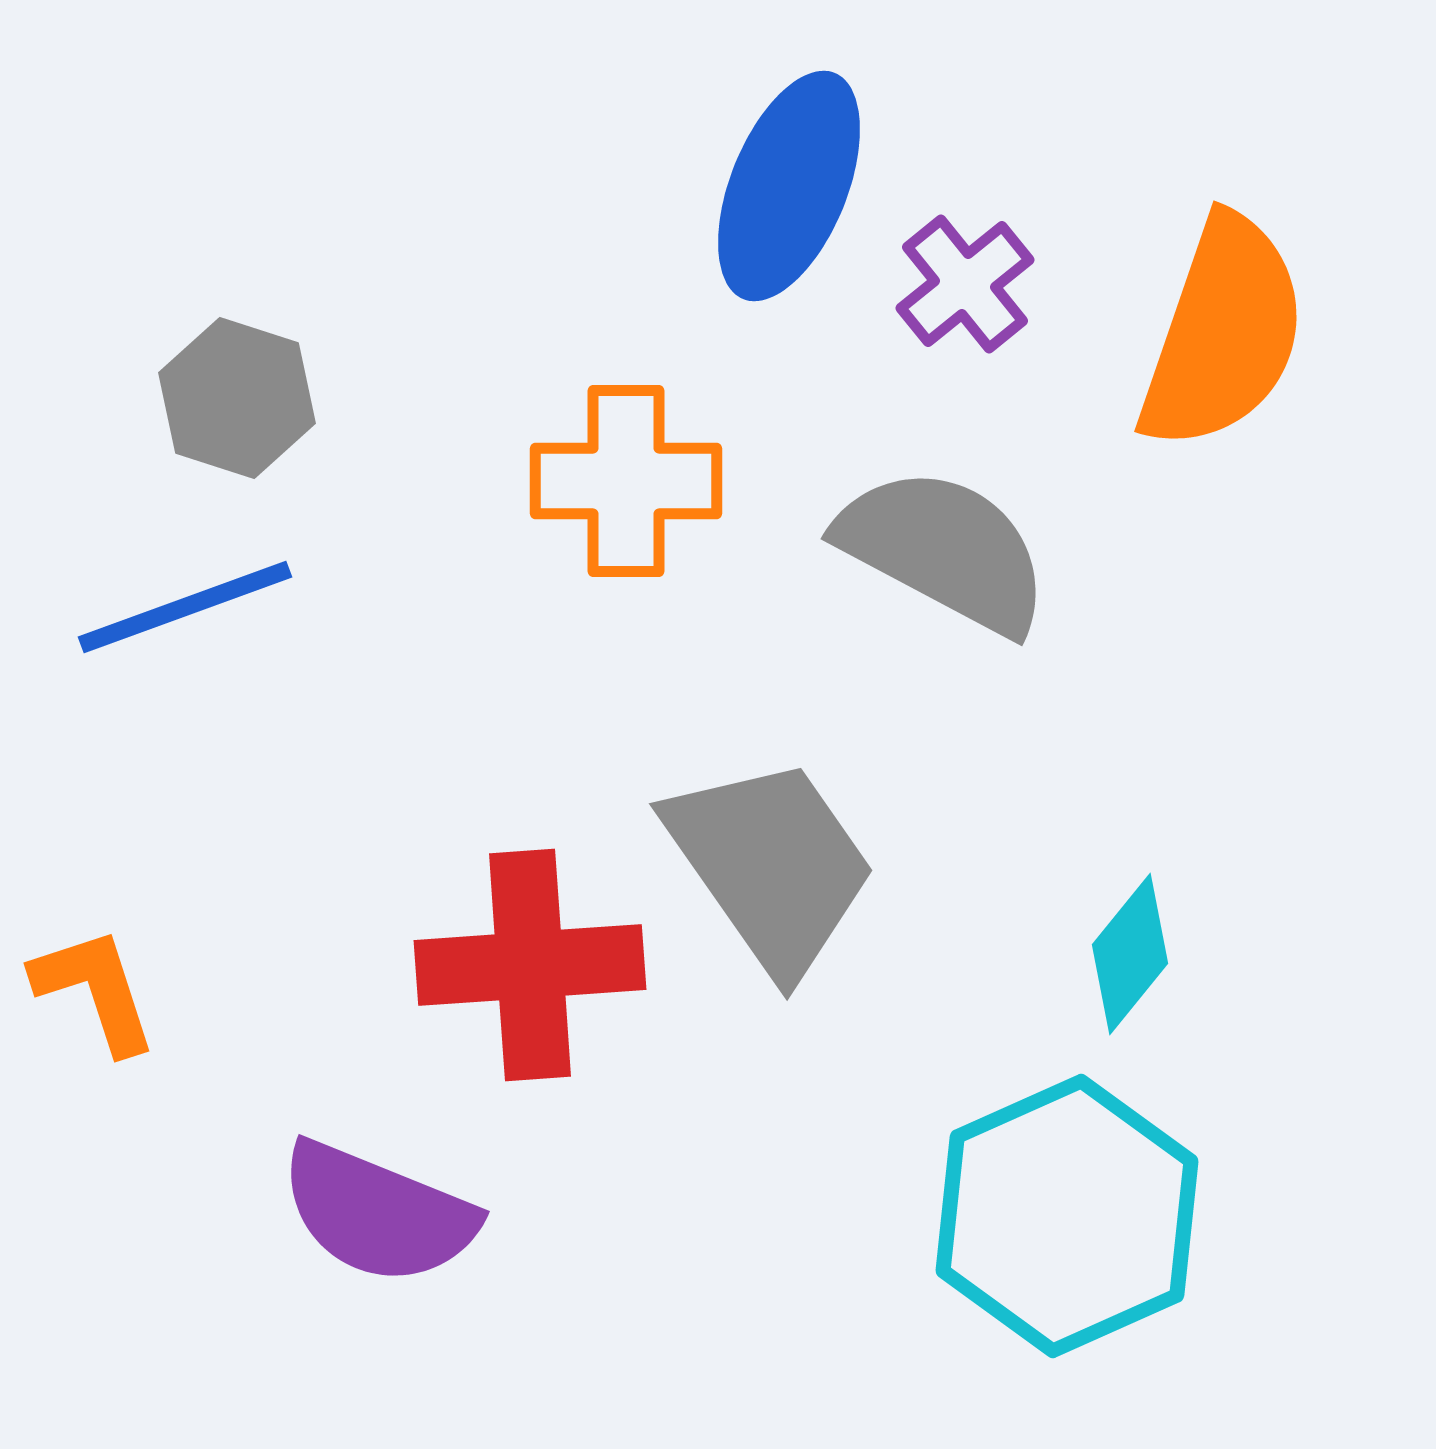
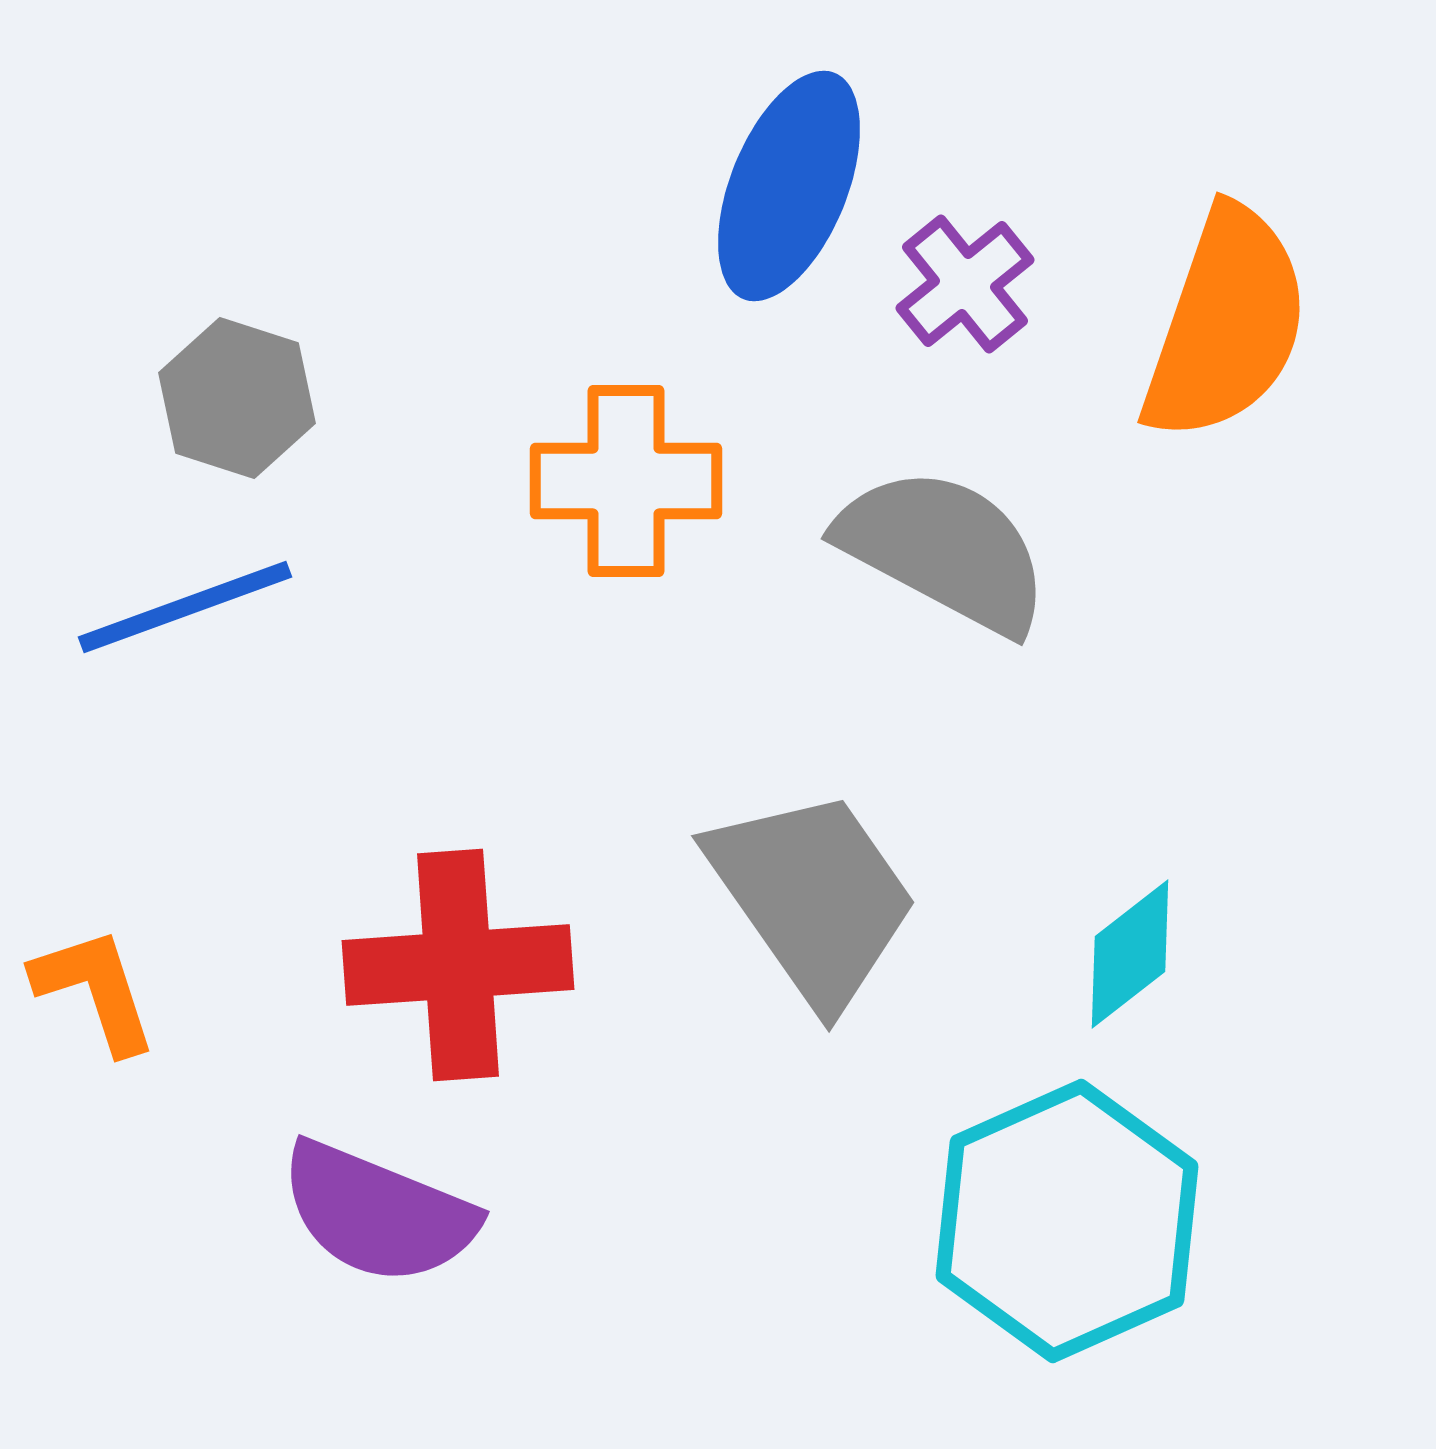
orange semicircle: moved 3 px right, 9 px up
gray trapezoid: moved 42 px right, 32 px down
cyan diamond: rotated 13 degrees clockwise
red cross: moved 72 px left
cyan hexagon: moved 5 px down
